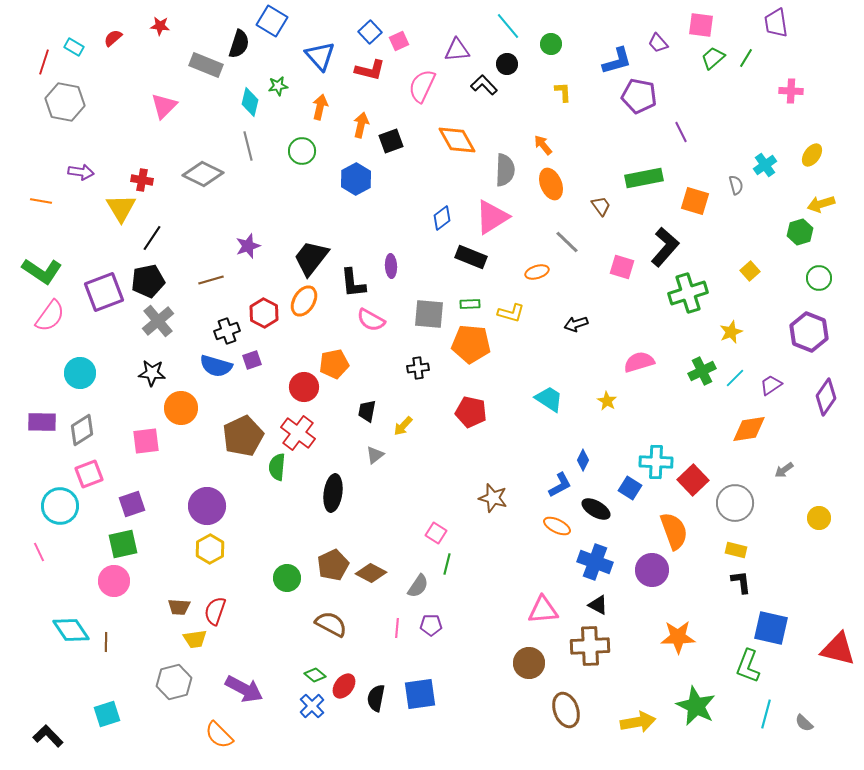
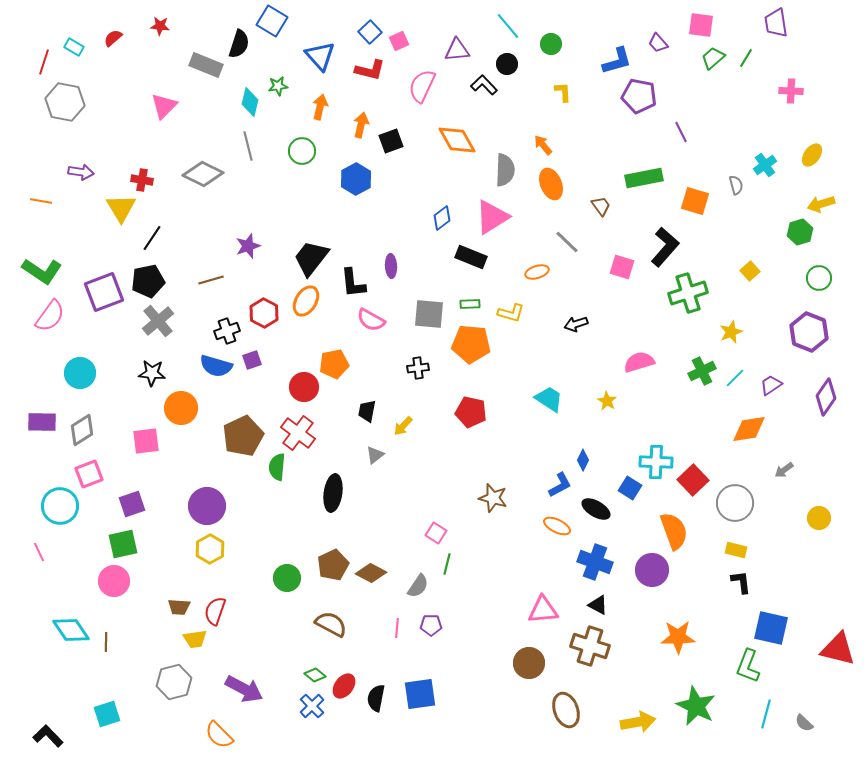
orange ellipse at (304, 301): moved 2 px right
brown cross at (590, 646): rotated 21 degrees clockwise
